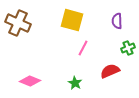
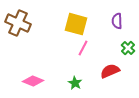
yellow square: moved 4 px right, 4 px down
green cross: rotated 24 degrees counterclockwise
pink diamond: moved 3 px right
